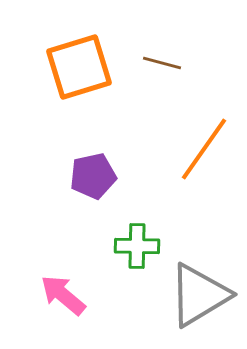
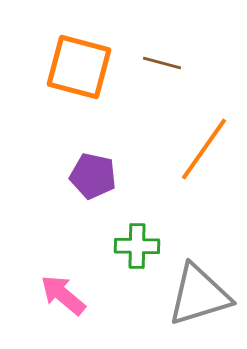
orange square: rotated 32 degrees clockwise
purple pentagon: rotated 24 degrees clockwise
gray triangle: rotated 14 degrees clockwise
